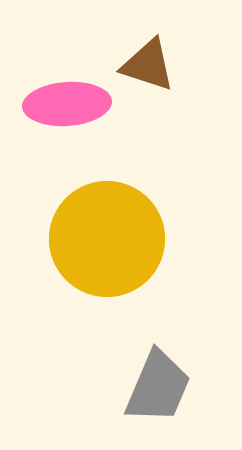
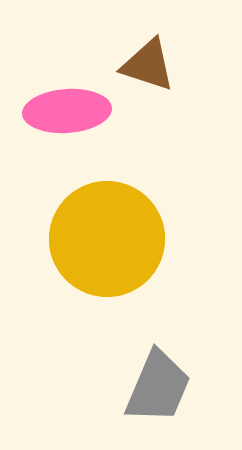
pink ellipse: moved 7 px down
